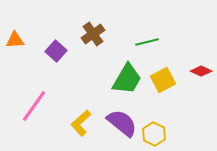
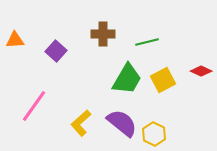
brown cross: moved 10 px right; rotated 35 degrees clockwise
